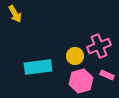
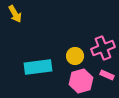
pink cross: moved 4 px right, 2 px down
